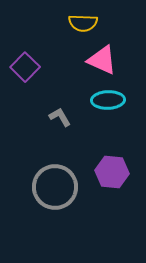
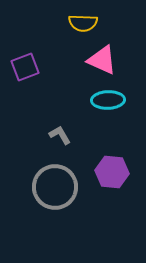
purple square: rotated 24 degrees clockwise
gray L-shape: moved 18 px down
